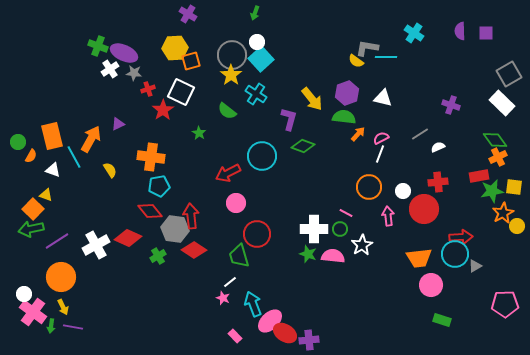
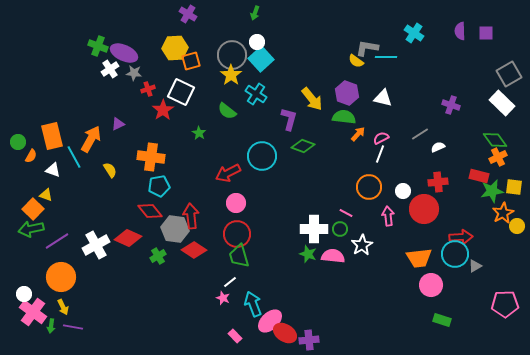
purple hexagon at (347, 93): rotated 20 degrees counterclockwise
red rectangle at (479, 176): rotated 24 degrees clockwise
red circle at (257, 234): moved 20 px left
